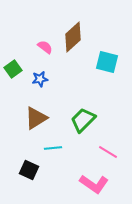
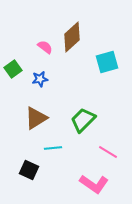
brown diamond: moved 1 px left
cyan square: rotated 30 degrees counterclockwise
